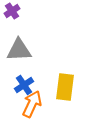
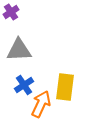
purple cross: moved 1 px left, 1 px down
orange arrow: moved 9 px right
